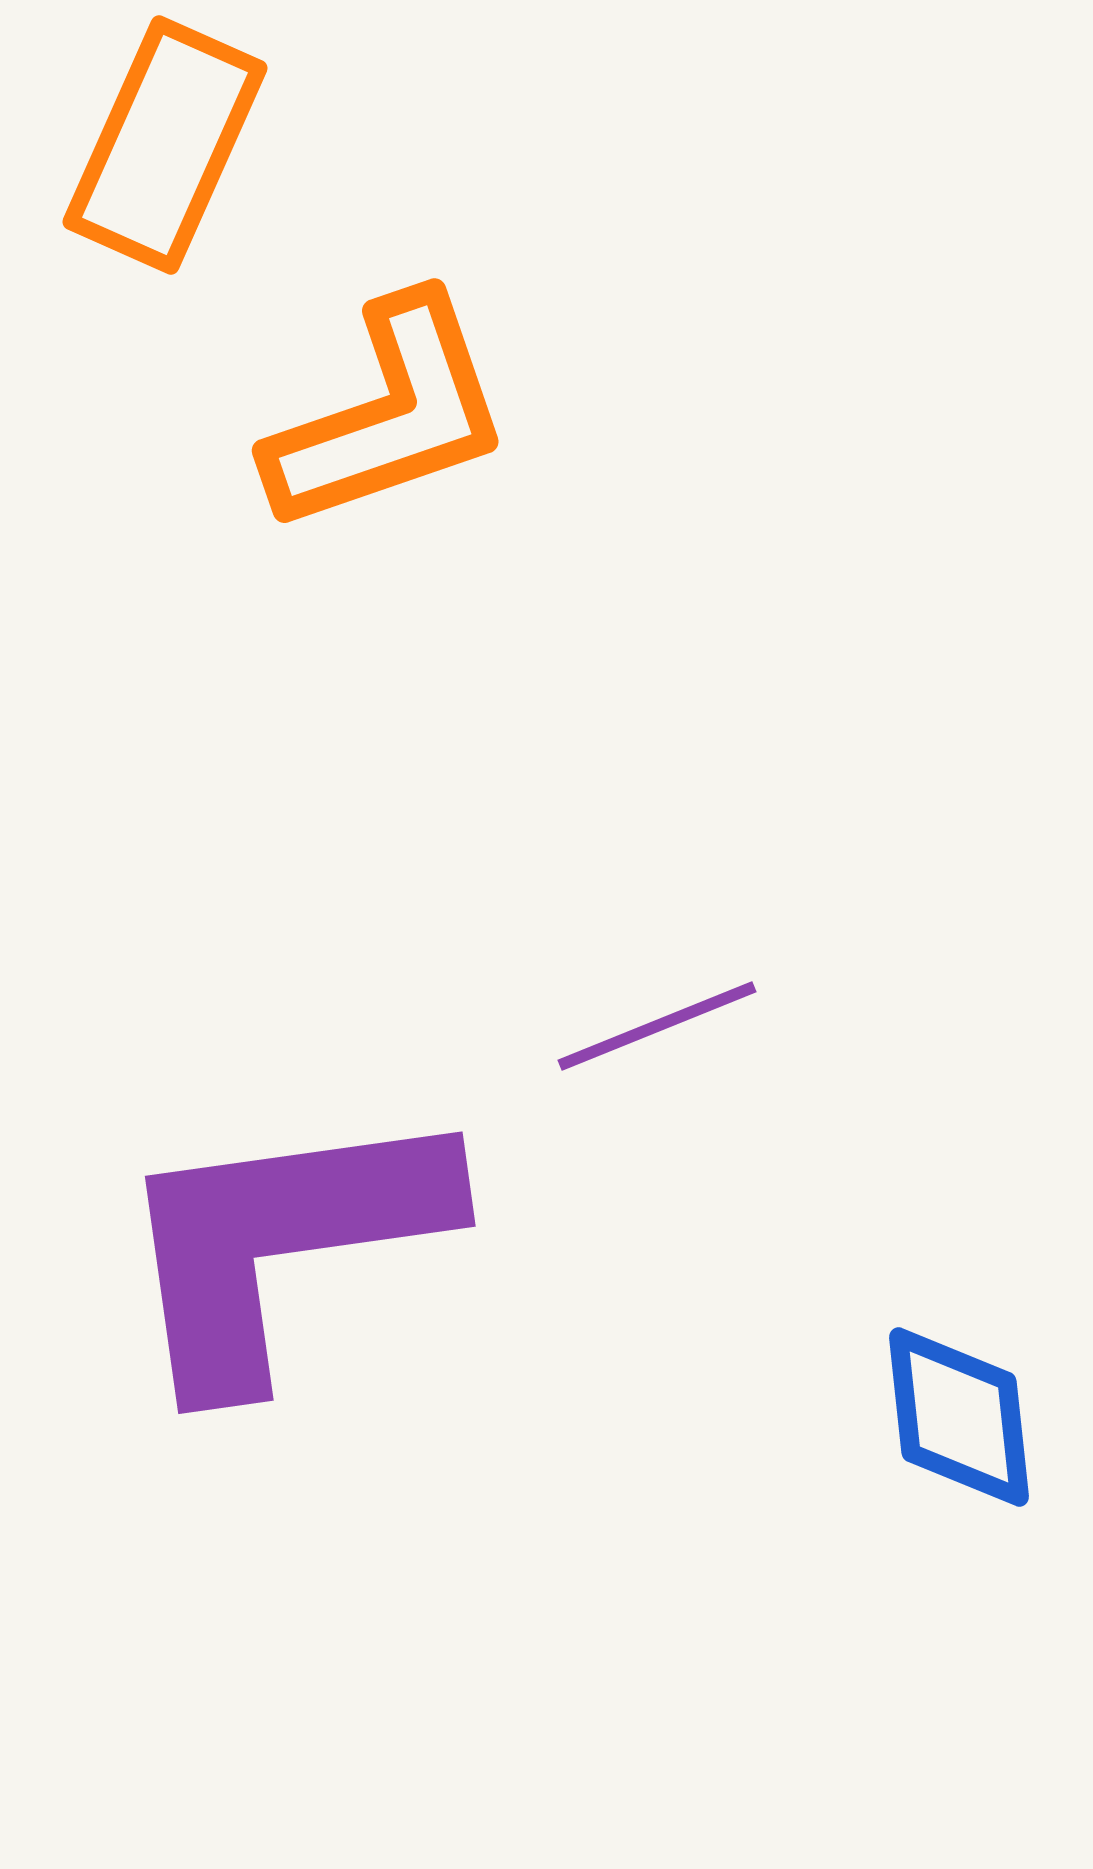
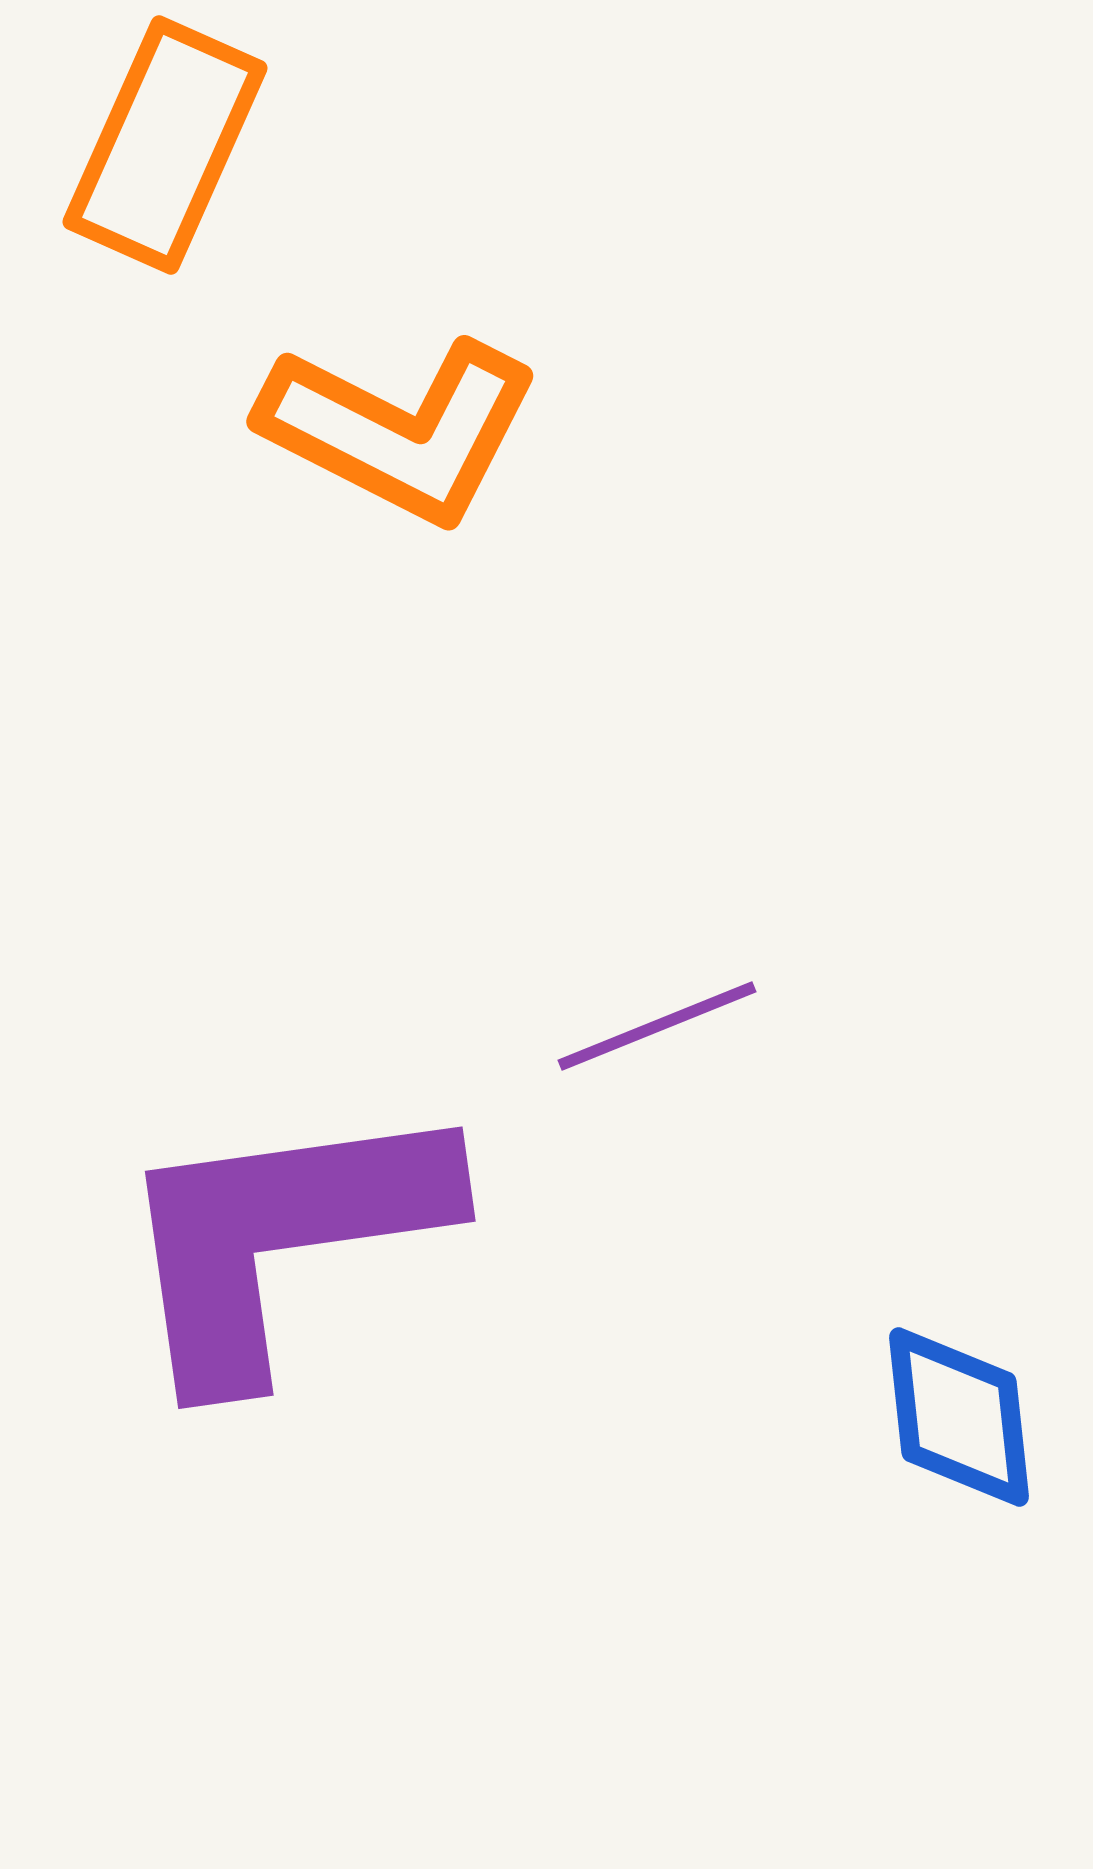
orange L-shape: moved 11 px right, 15 px down; rotated 46 degrees clockwise
purple L-shape: moved 5 px up
